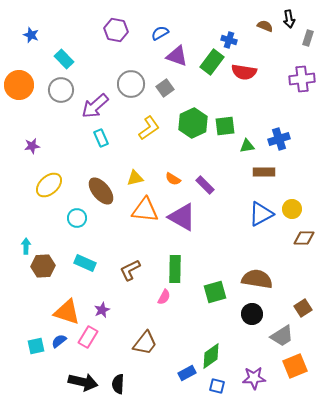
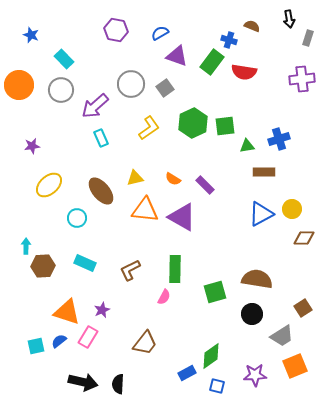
brown semicircle at (265, 26): moved 13 px left
purple star at (254, 378): moved 1 px right, 3 px up
